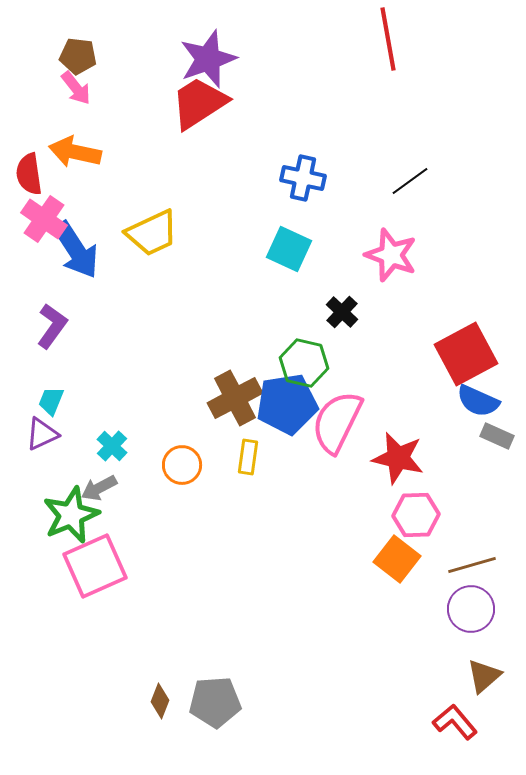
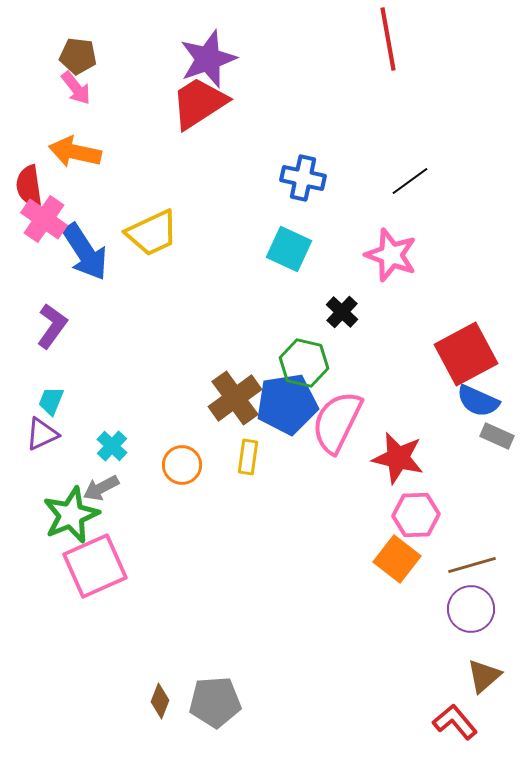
red semicircle: moved 12 px down
blue arrow: moved 9 px right, 2 px down
brown cross: rotated 8 degrees counterclockwise
gray arrow: moved 2 px right
